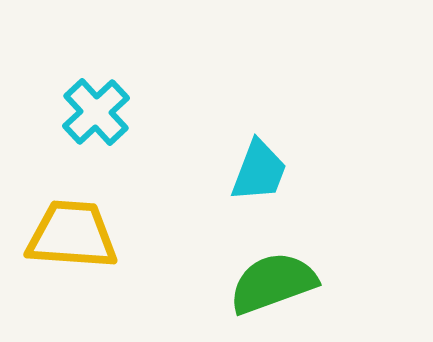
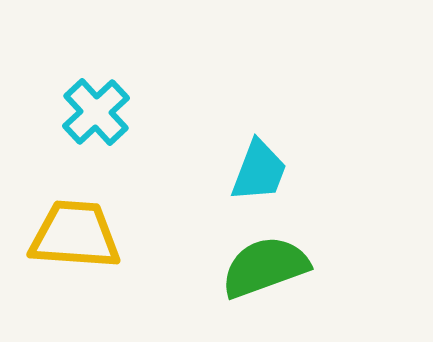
yellow trapezoid: moved 3 px right
green semicircle: moved 8 px left, 16 px up
